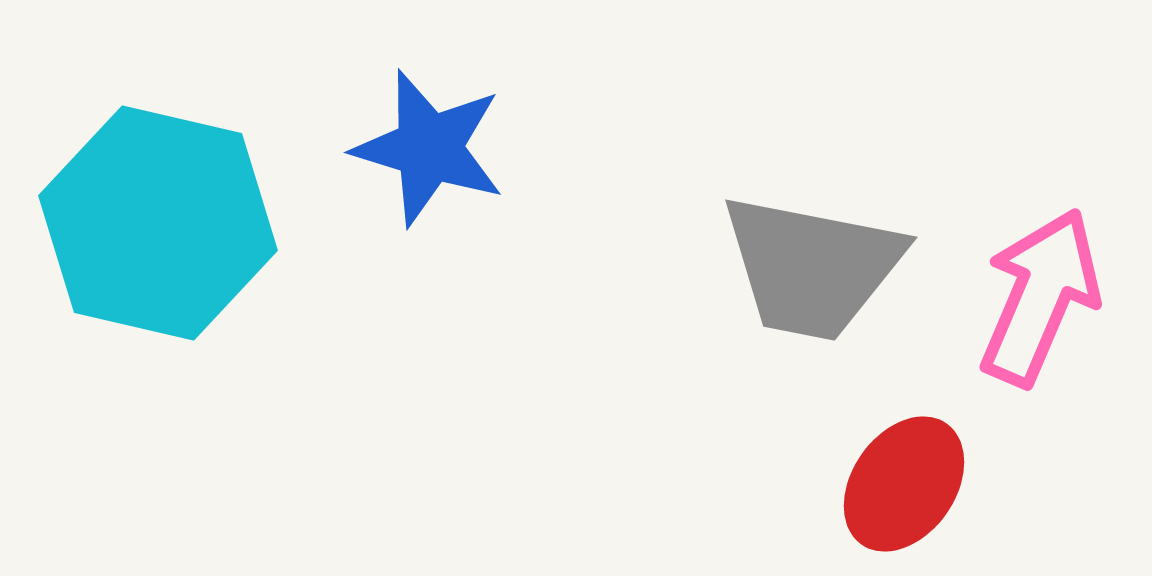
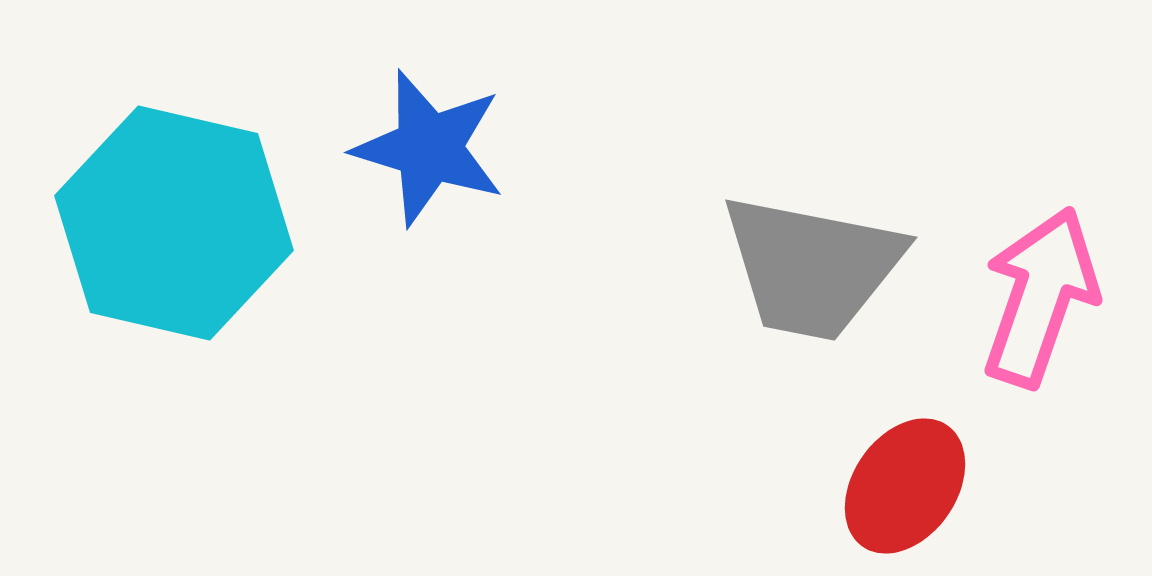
cyan hexagon: moved 16 px right
pink arrow: rotated 4 degrees counterclockwise
red ellipse: moved 1 px right, 2 px down
